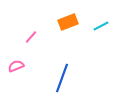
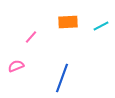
orange rectangle: rotated 18 degrees clockwise
